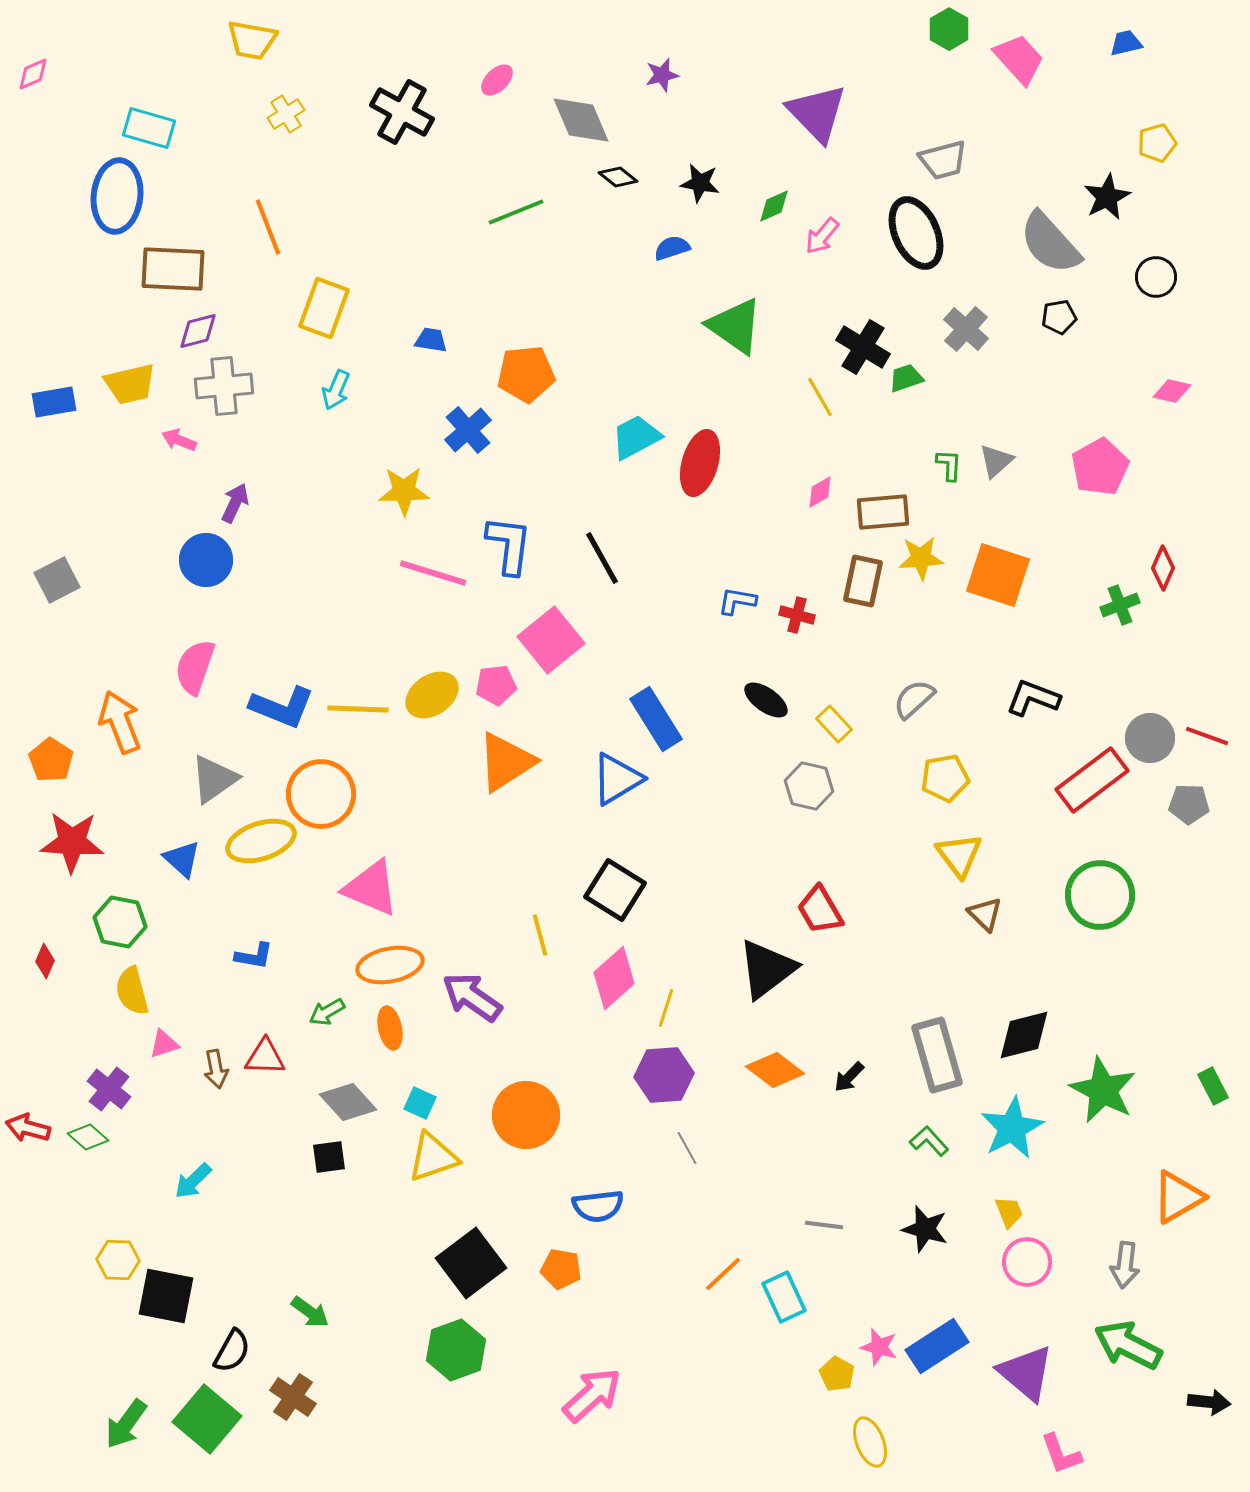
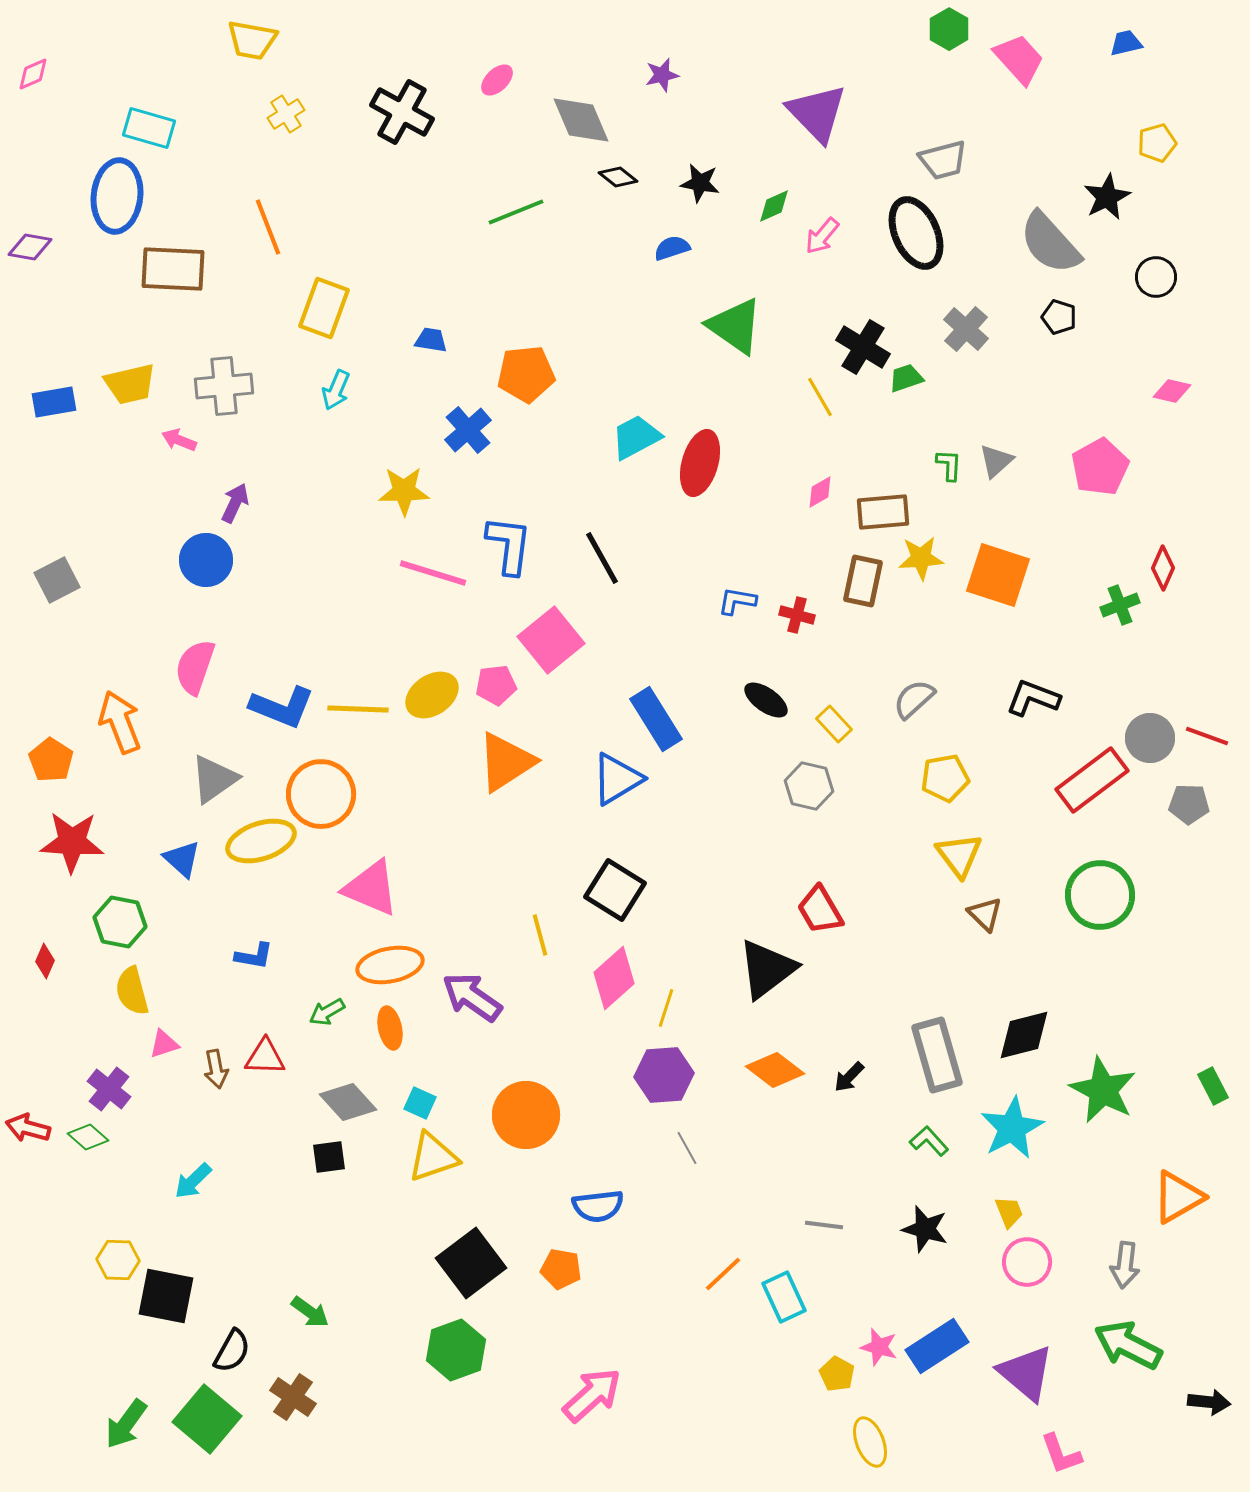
black pentagon at (1059, 317): rotated 28 degrees clockwise
purple diamond at (198, 331): moved 168 px left, 84 px up; rotated 24 degrees clockwise
